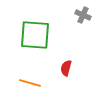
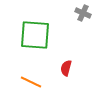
gray cross: moved 2 px up
orange line: moved 1 px right, 1 px up; rotated 10 degrees clockwise
